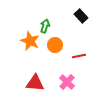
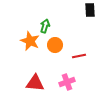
black rectangle: moved 9 px right, 6 px up; rotated 40 degrees clockwise
pink cross: rotated 28 degrees clockwise
